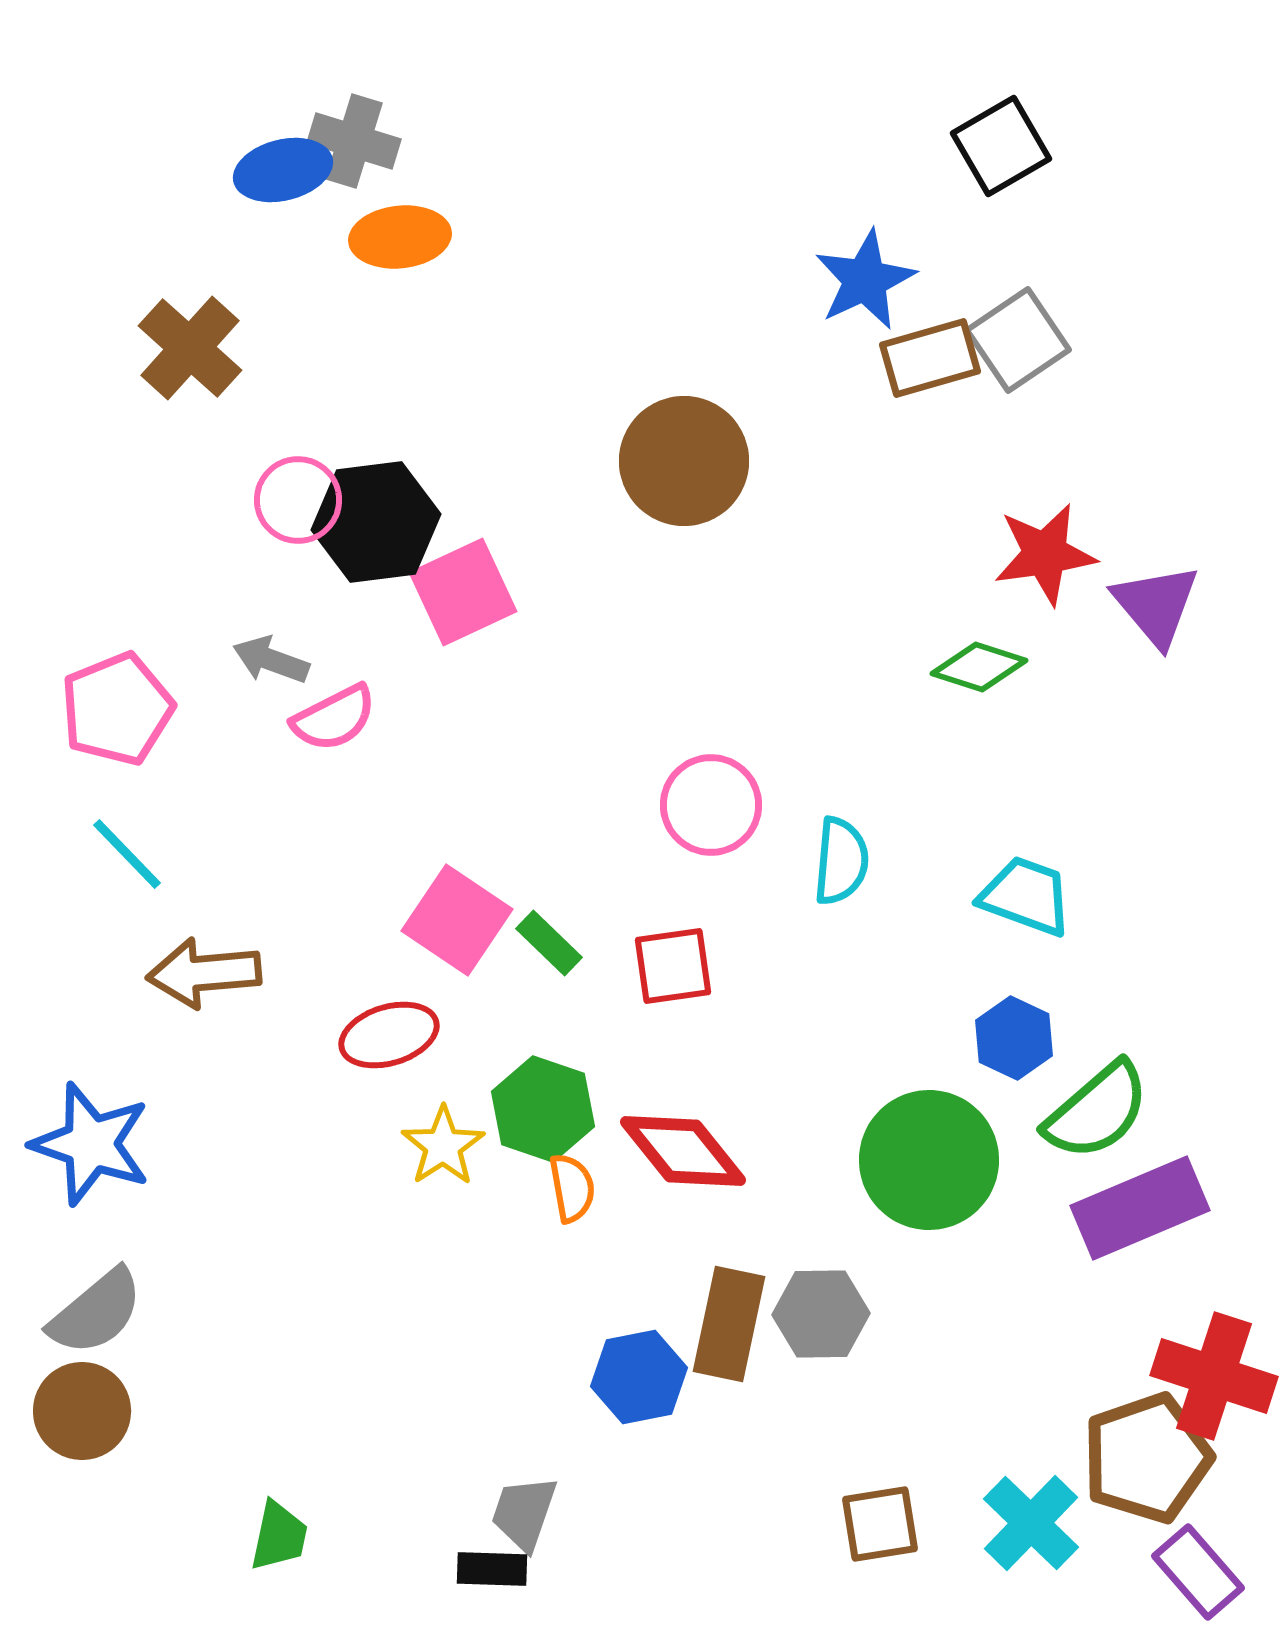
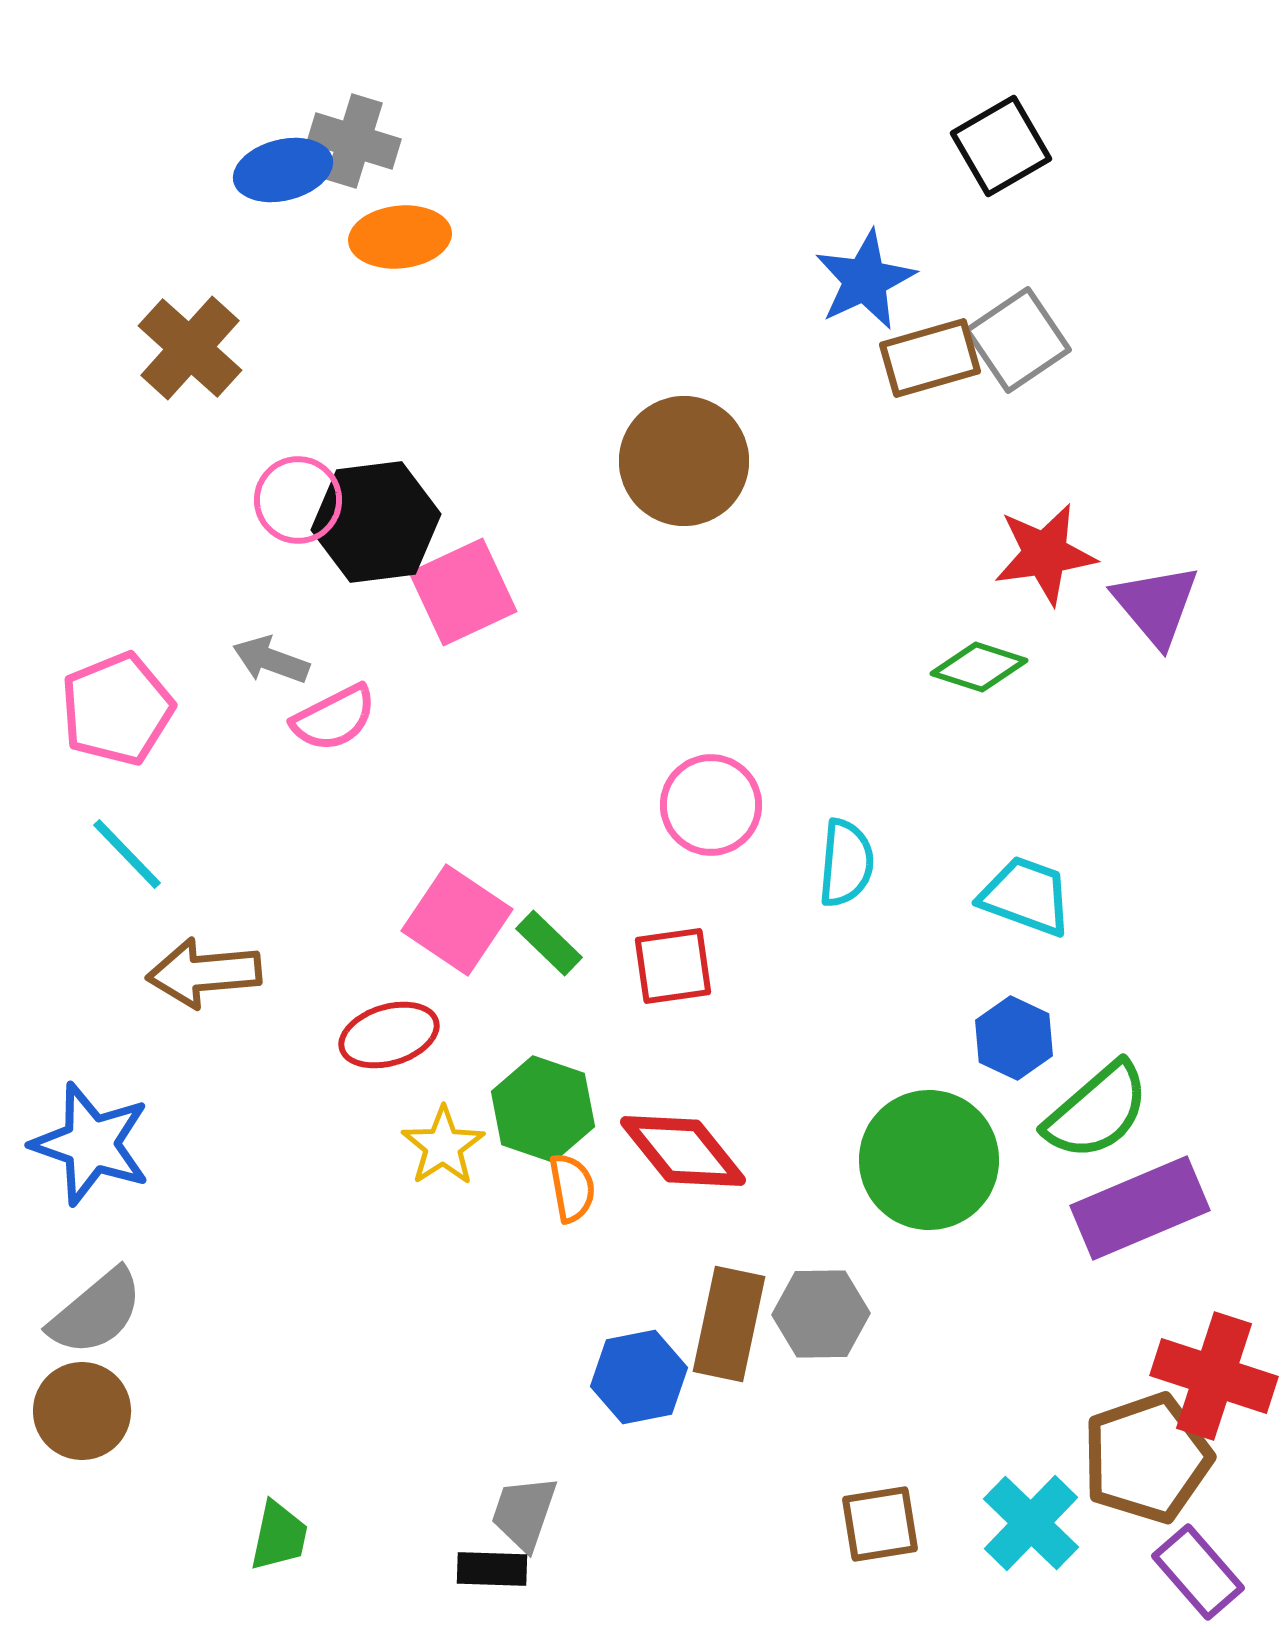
cyan semicircle at (841, 861): moved 5 px right, 2 px down
